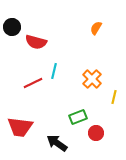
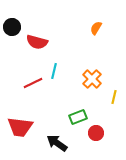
red semicircle: moved 1 px right
